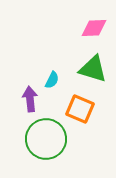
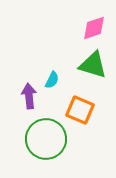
pink diamond: rotated 16 degrees counterclockwise
green triangle: moved 4 px up
purple arrow: moved 1 px left, 3 px up
orange square: moved 1 px down
